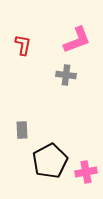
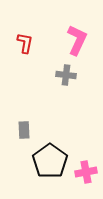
pink L-shape: rotated 44 degrees counterclockwise
red L-shape: moved 2 px right, 2 px up
gray rectangle: moved 2 px right
black pentagon: rotated 8 degrees counterclockwise
